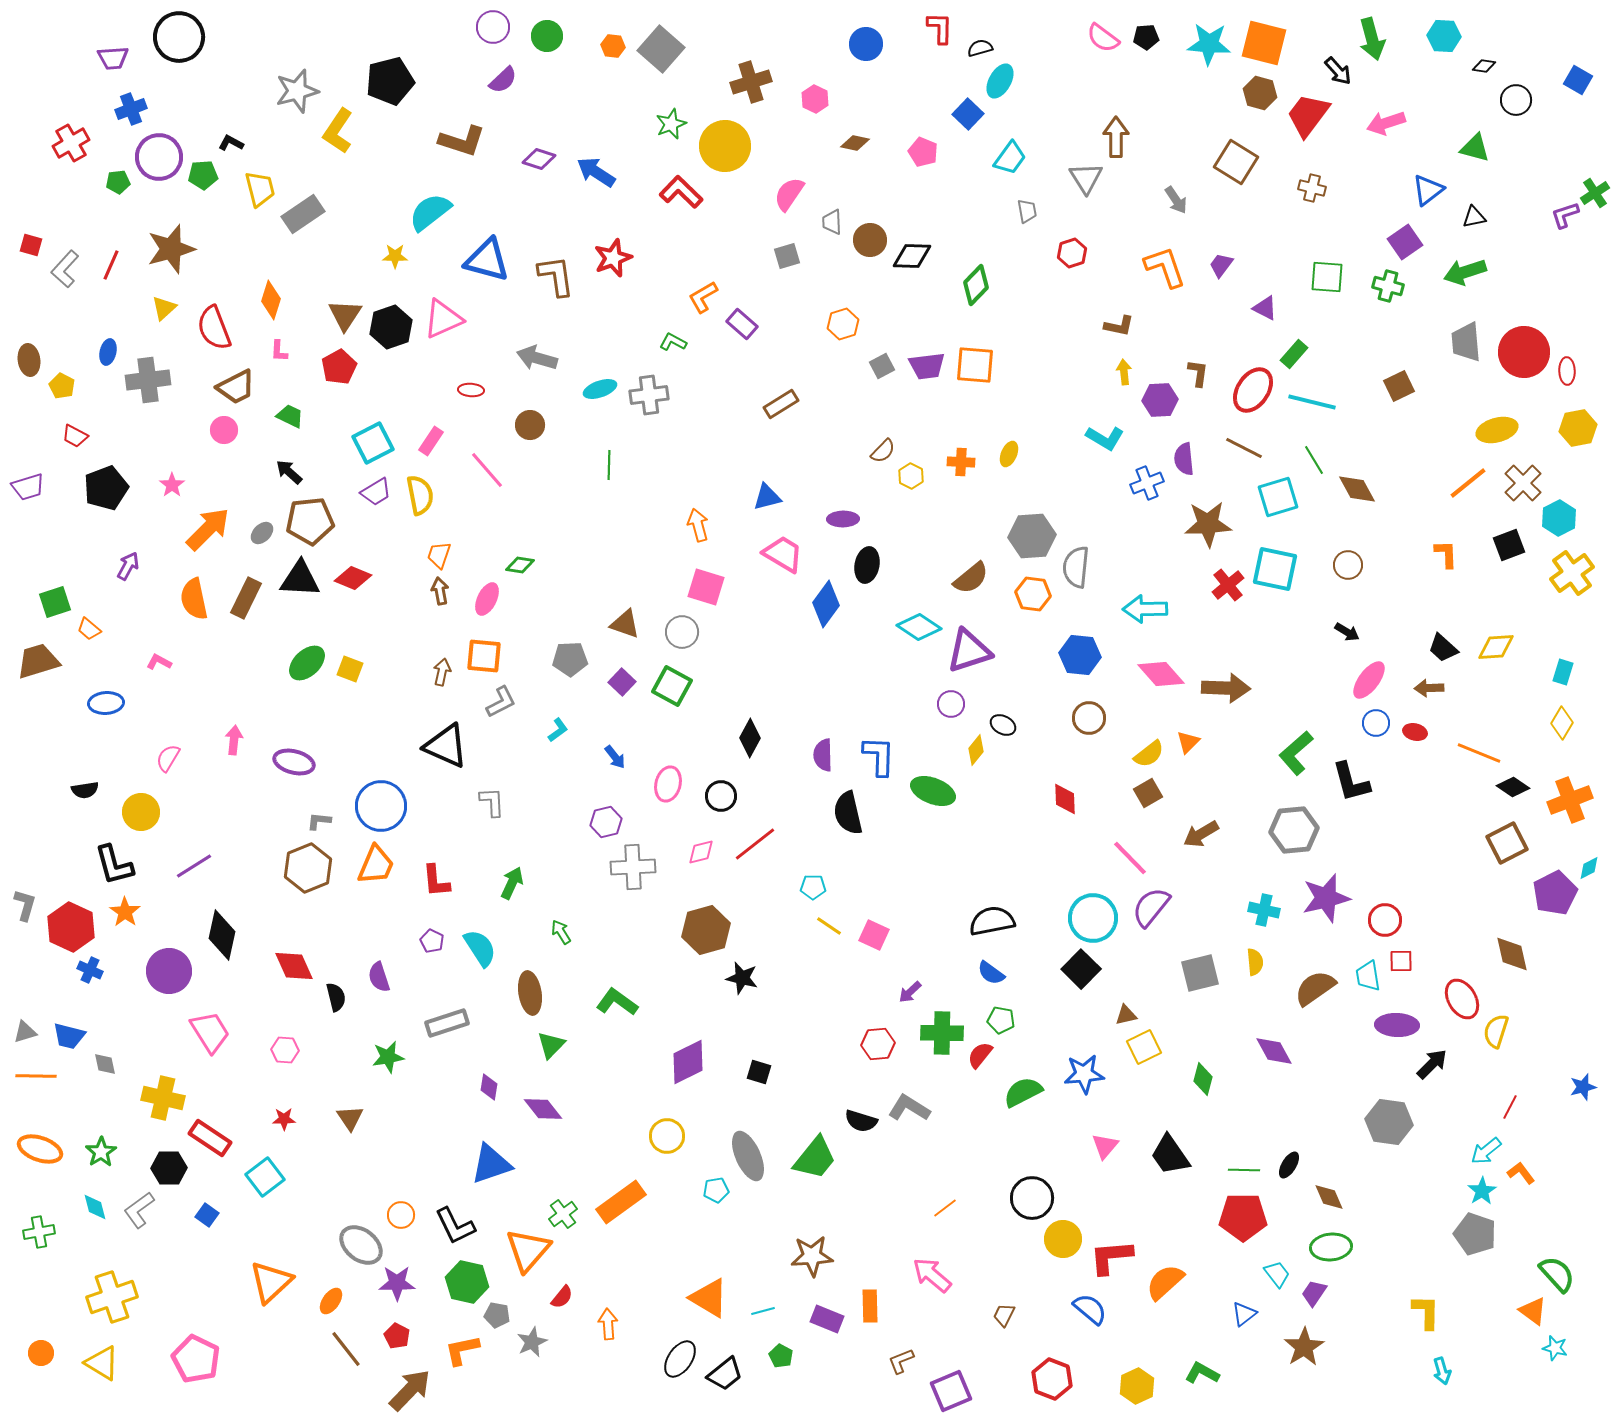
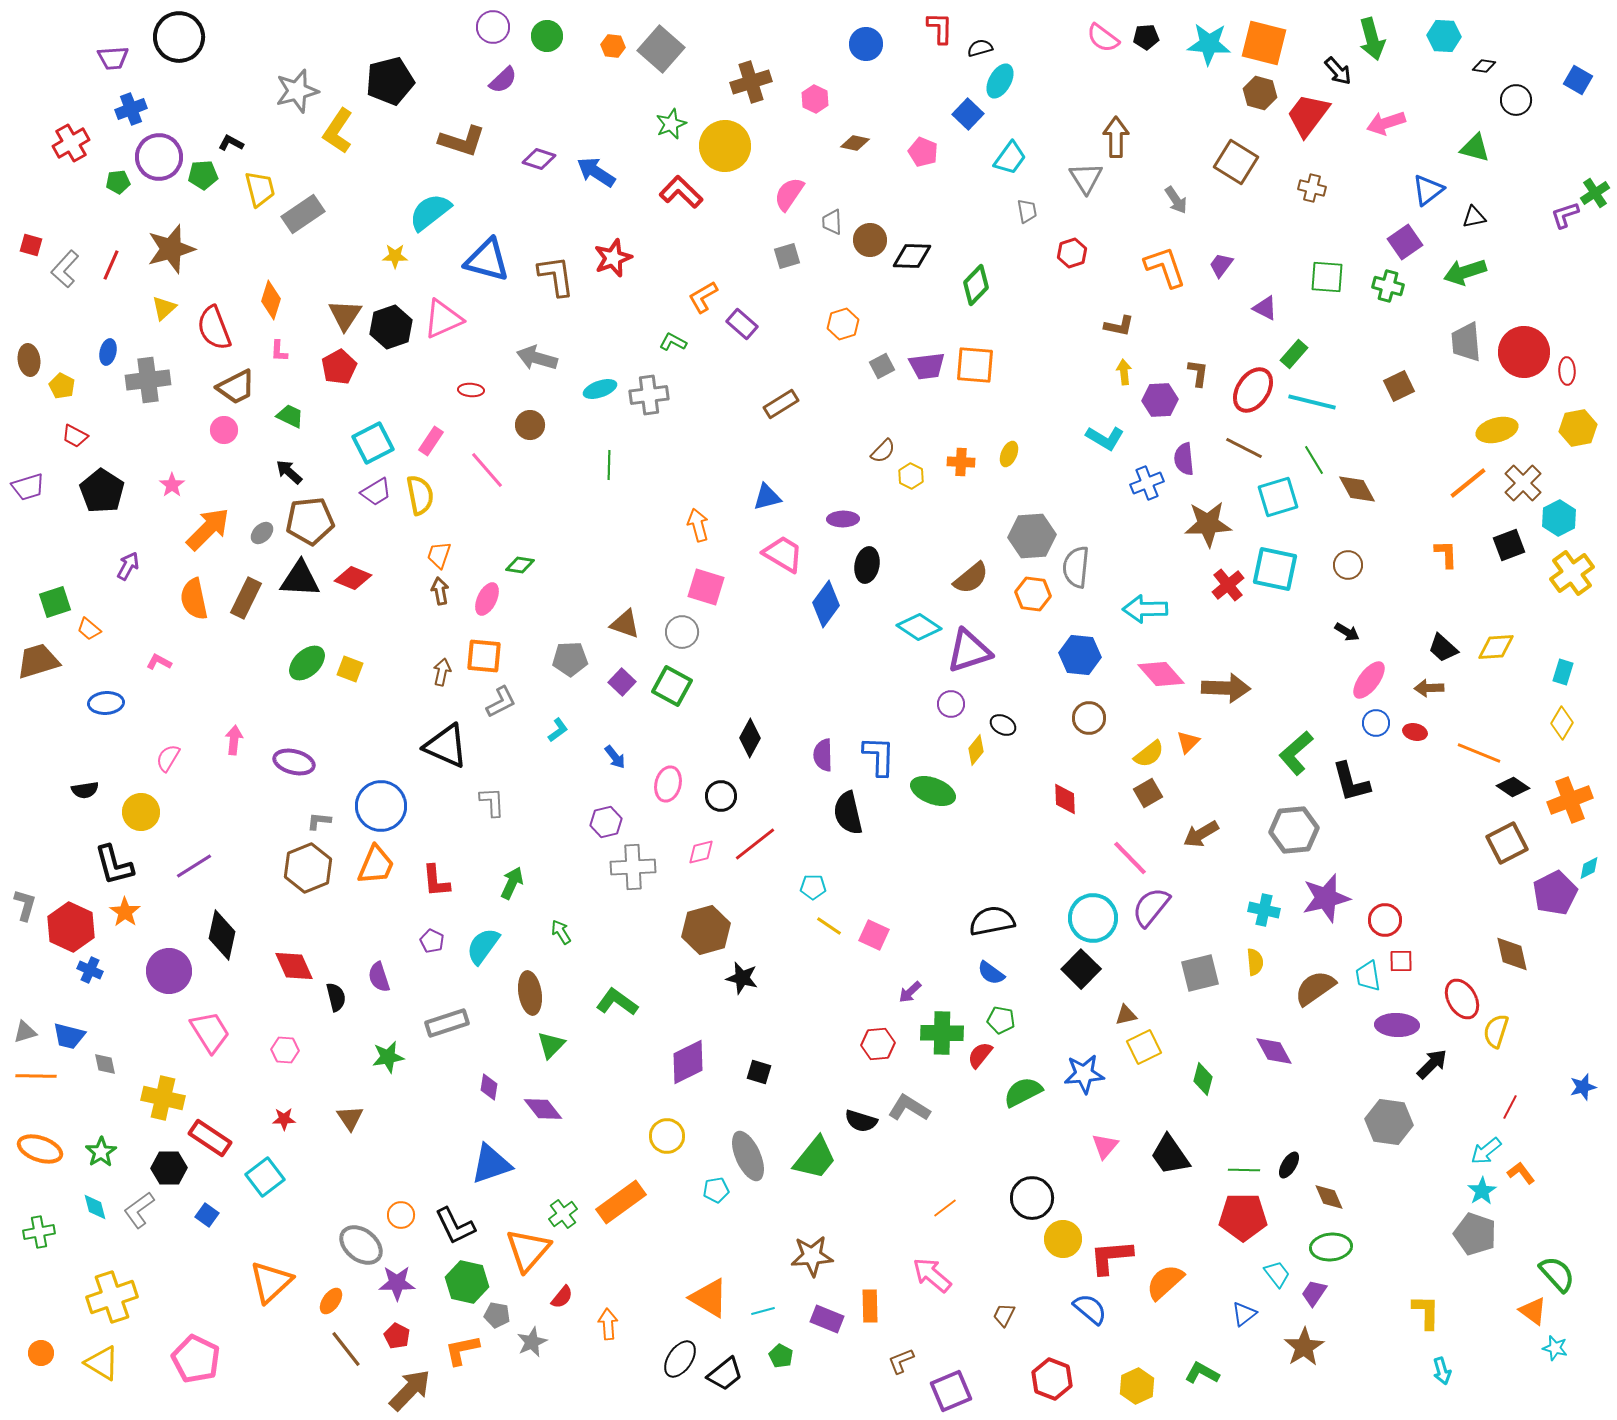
black pentagon at (106, 488): moved 4 px left, 3 px down; rotated 18 degrees counterclockwise
cyan semicircle at (480, 948): moved 3 px right, 2 px up; rotated 111 degrees counterclockwise
